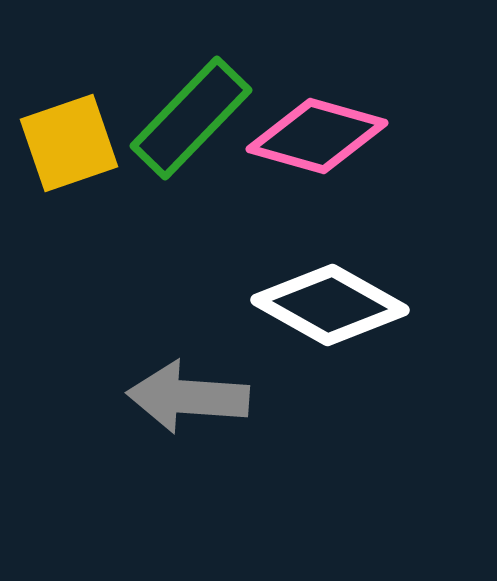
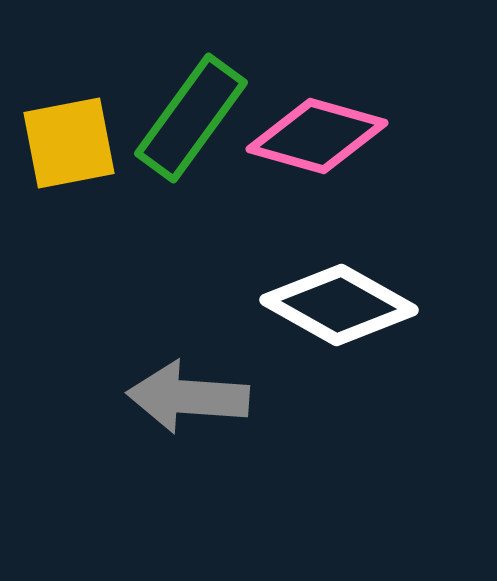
green rectangle: rotated 8 degrees counterclockwise
yellow square: rotated 8 degrees clockwise
white diamond: moved 9 px right
